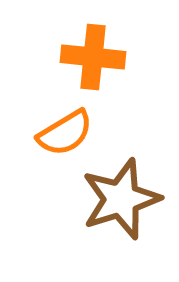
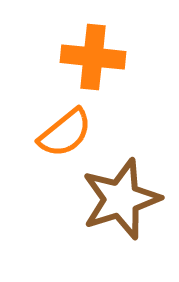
orange semicircle: rotated 8 degrees counterclockwise
